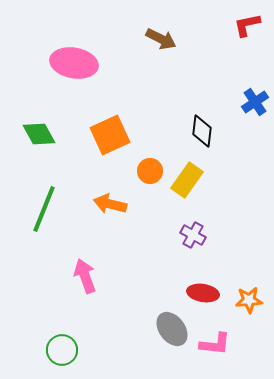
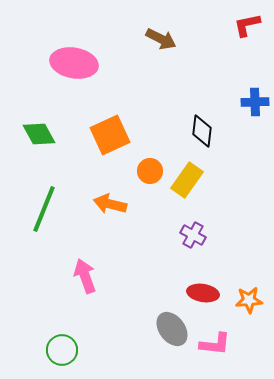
blue cross: rotated 32 degrees clockwise
